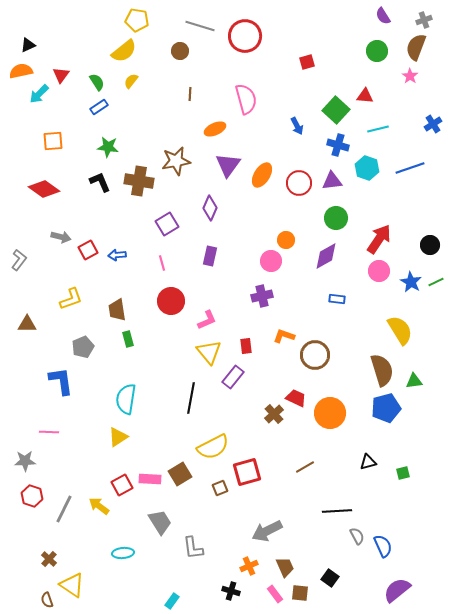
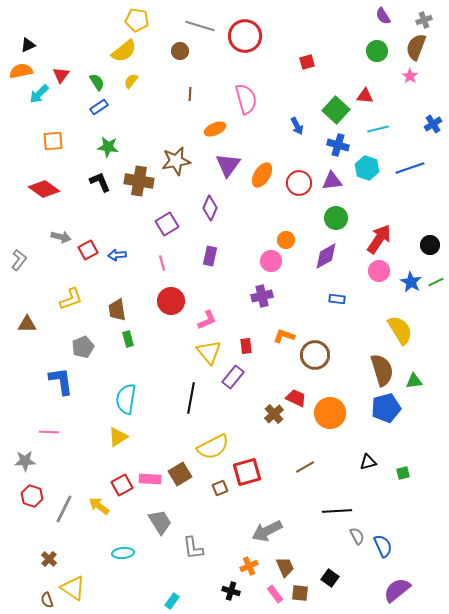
yellow triangle at (72, 585): moved 1 px right, 3 px down
